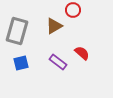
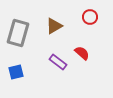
red circle: moved 17 px right, 7 px down
gray rectangle: moved 1 px right, 2 px down
blue square: moved 5 px left, 9 px down
